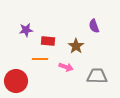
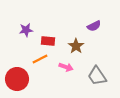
purple semicircle: rotated 96 degrees counterclockwise
orange line: rotated 28 degrees counterclockwise
gray trapezoid: rotated 125 degrees counterclockwise
red circle: moved 1 px right, 2 px up
